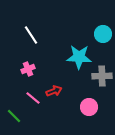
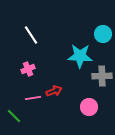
cyan star: moved 1 px right, 1 px up
pink line: rotated 49 degrees counterclockwise
